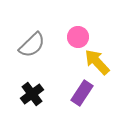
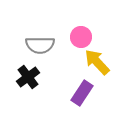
pink circle: moved 3 px right
gray semicircle: moved 8 px right; rotated 44 degrees clockwise
black cross: moved 4 px left, 17 px up
